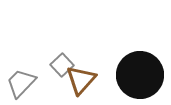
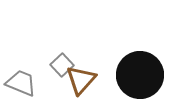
gray trapezoid: rotated 68 degrees clockwise
